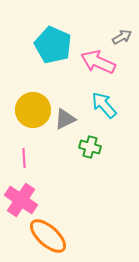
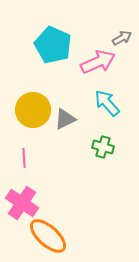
gray arrow: moved 1 px down
pink arrow: rotated 132 degrees clockwise
cyan arrow: moved 3 px right, 2 px up
green cross: moved 13 px right
pink cross: moved 1 px right, 3 px down
